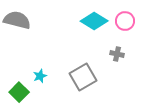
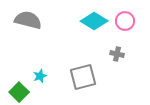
gray semicircle: moved 11 px right
gray square: rotated 16 degrees clockwise
